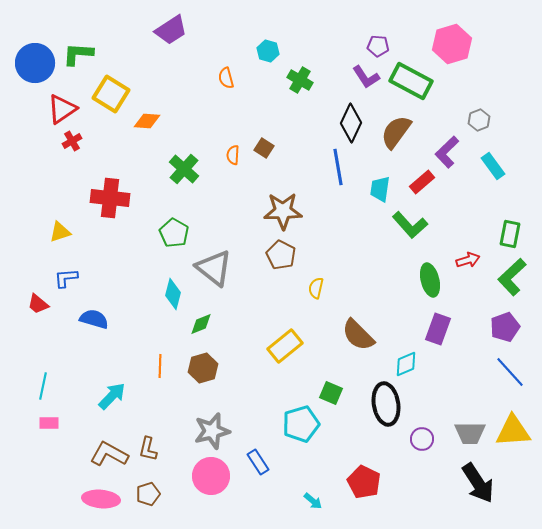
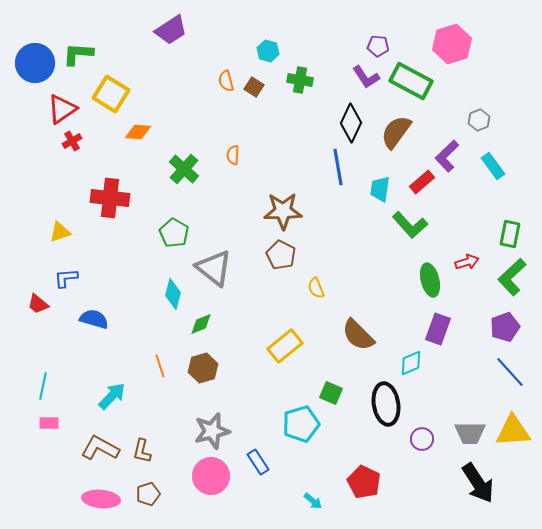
orange semicircle at (226, 78): moved 3 px down
green cross at (300, 80): rotated 20 degrees counterclockwise
orange diamond at (147, 121): moved 9 px left, 11 px down
brown square at (264, 148): moved 10 px left, 61 px up
purple L-shape at (447, 152): moved 4 px down
red arrow at (468, 260): moved 1 px left, 2 px down
yellow semicircle at (316, 288): rotated 35 degrees counterclockwise
cyan diamond at (406, 364): moved 5 px right, 1 px up
orange line at (160, 366): rotated 20 degrees counterclockwise
brown L-shape at (148, 449): moved 6 px left, 2 px down
brown L-shape at (109, 454): moved 9 px left, 6 px up
